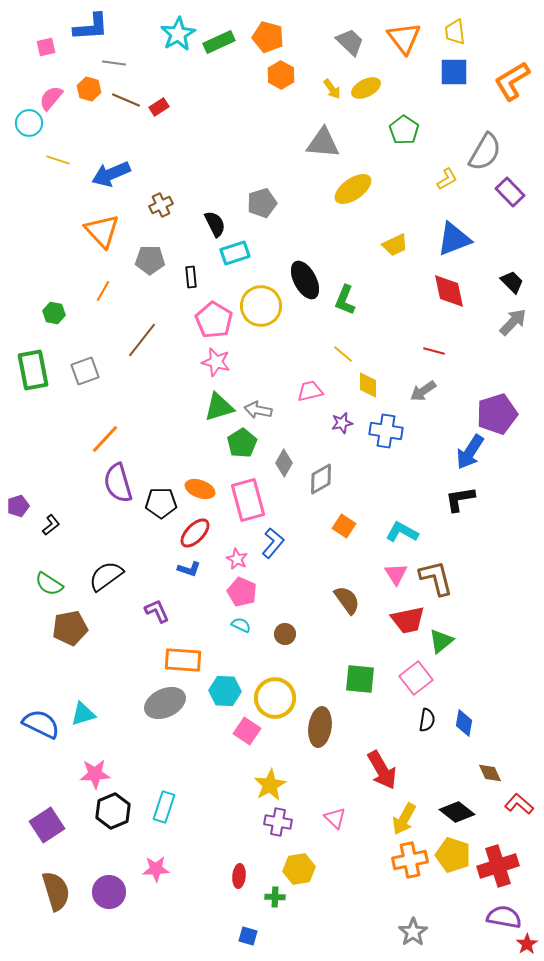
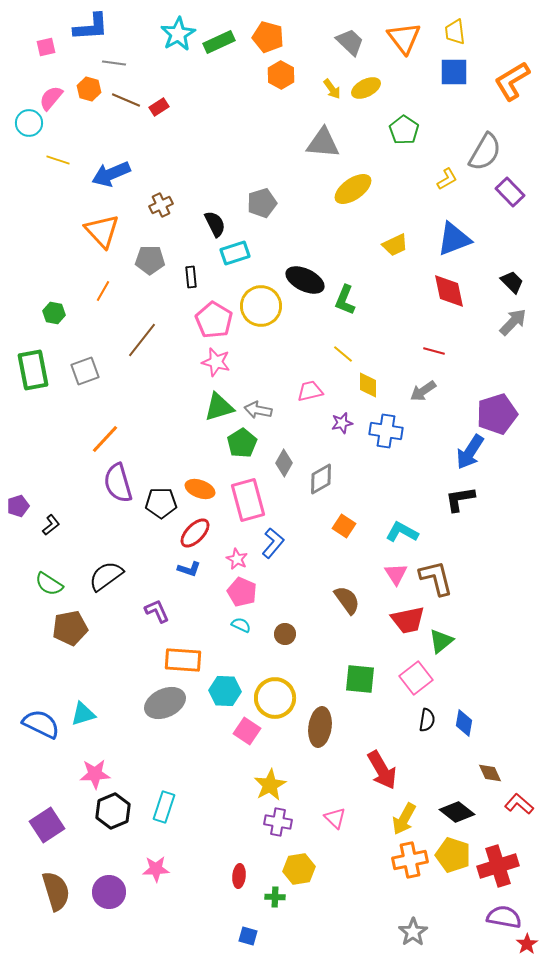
black ellipse at (305, 280): rotated 36 degrees counterclockwise
